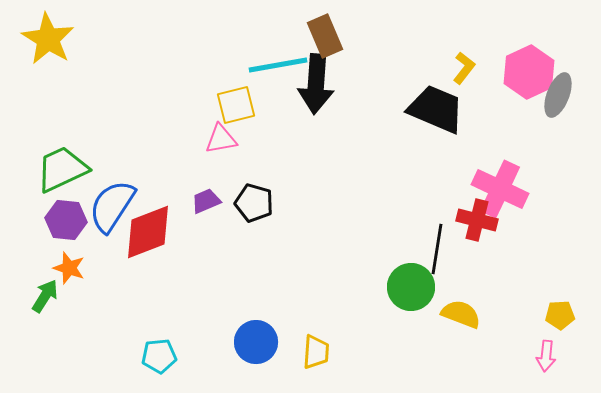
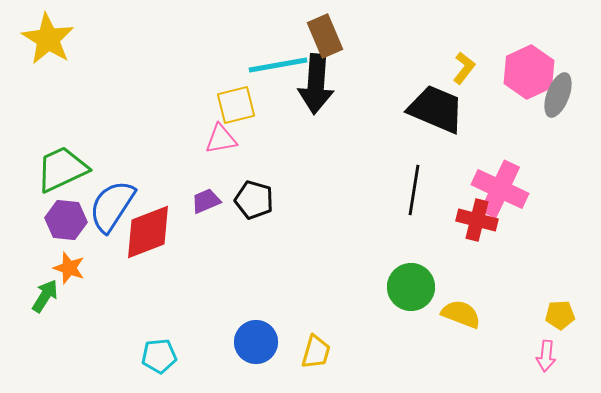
black pentagon: moved 3 px up
black line: moved 23 px left, 59 px up
yellow trapezoid: rotated 12 degrees clockwise
